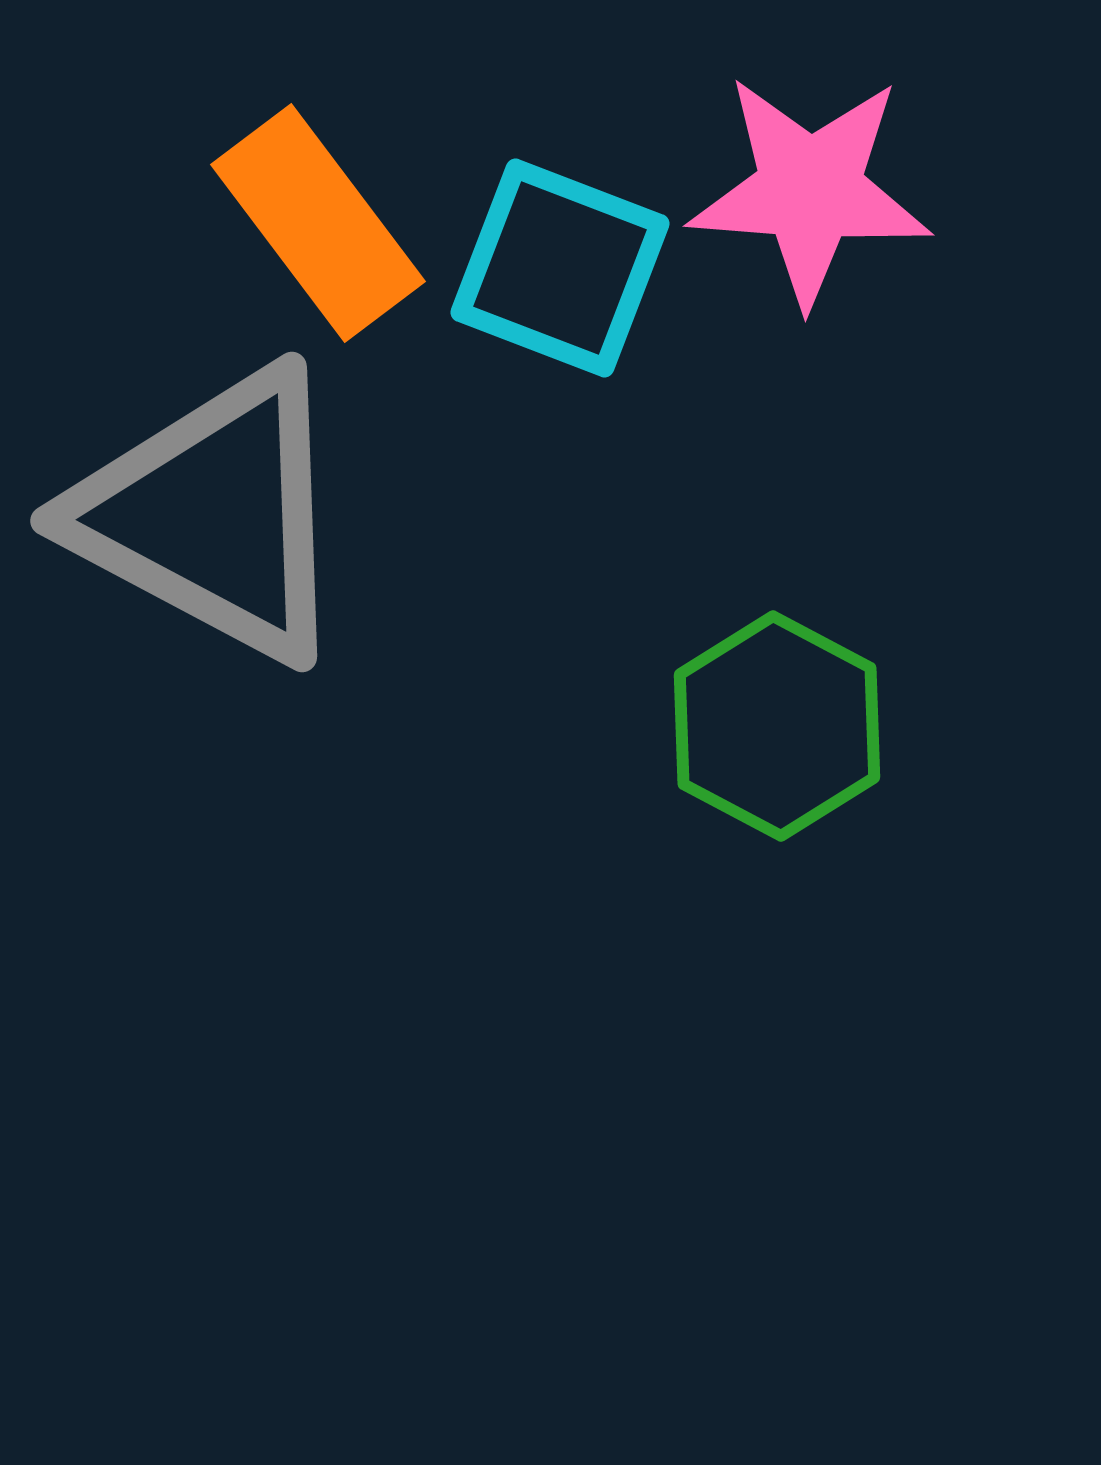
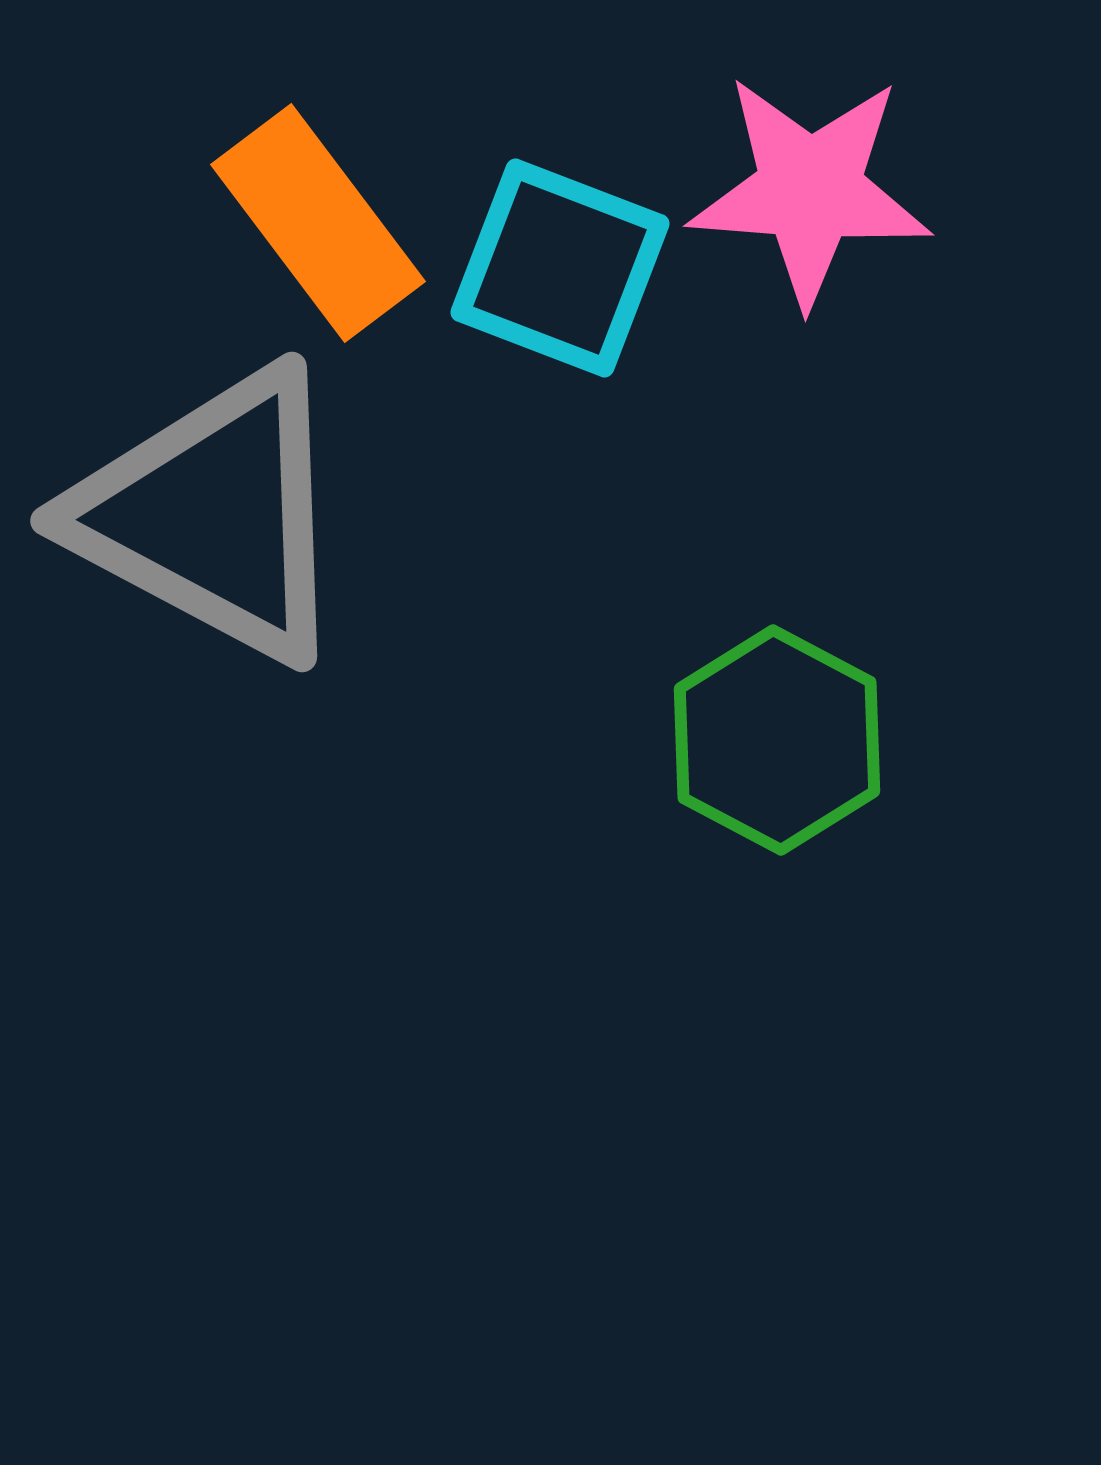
green hexagon: moved 14 px down
